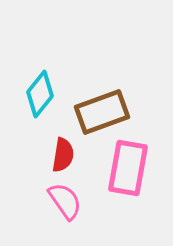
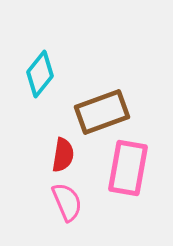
cyan diamond: moved 20 px up
pink semicircle: moved 2 px right, 1 px down; rotated 12 degrees clockwise
